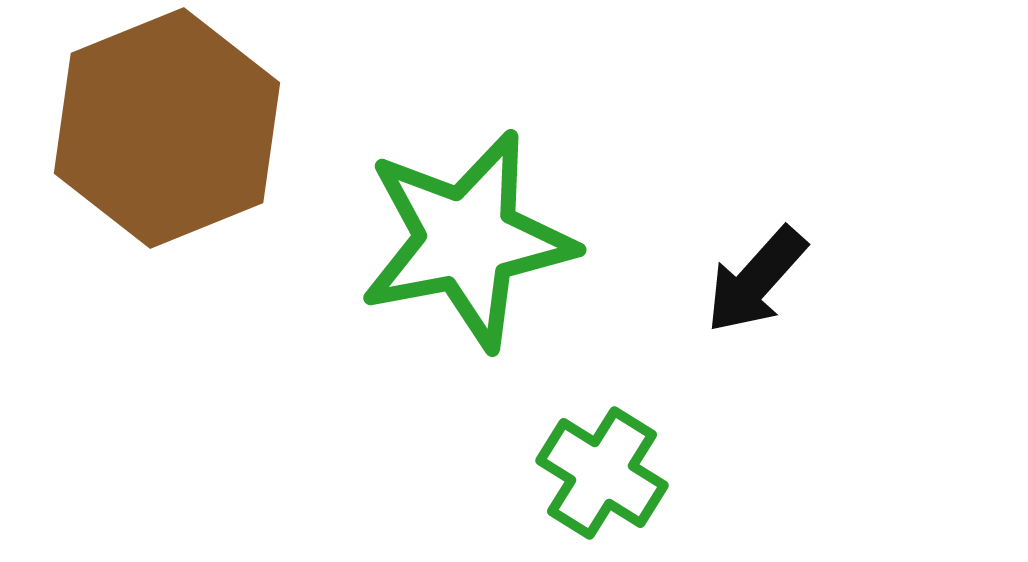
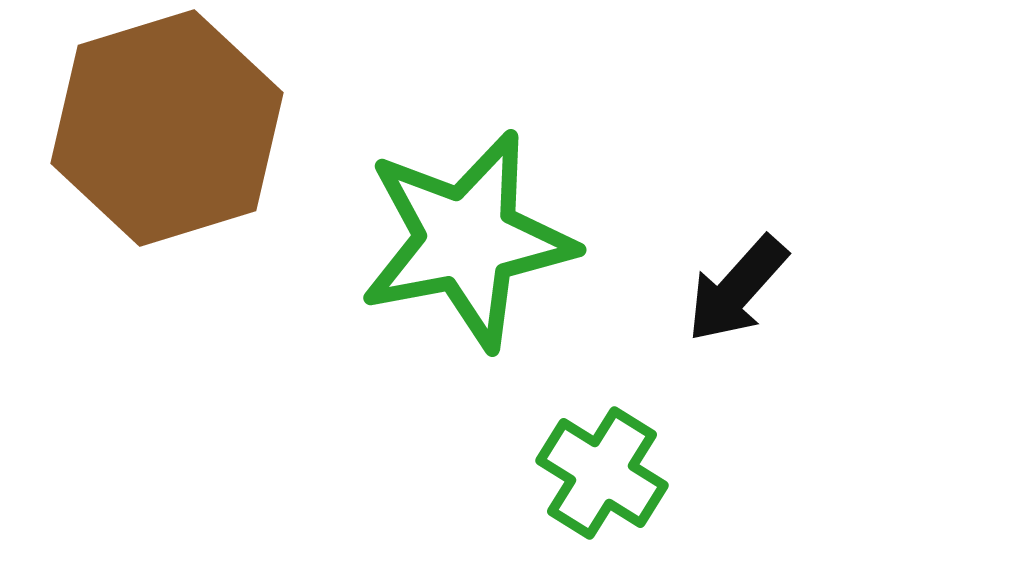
brown hexagon: rotated 5 degrees clockwise
black arrow: moved 19 px left, 9 px down
